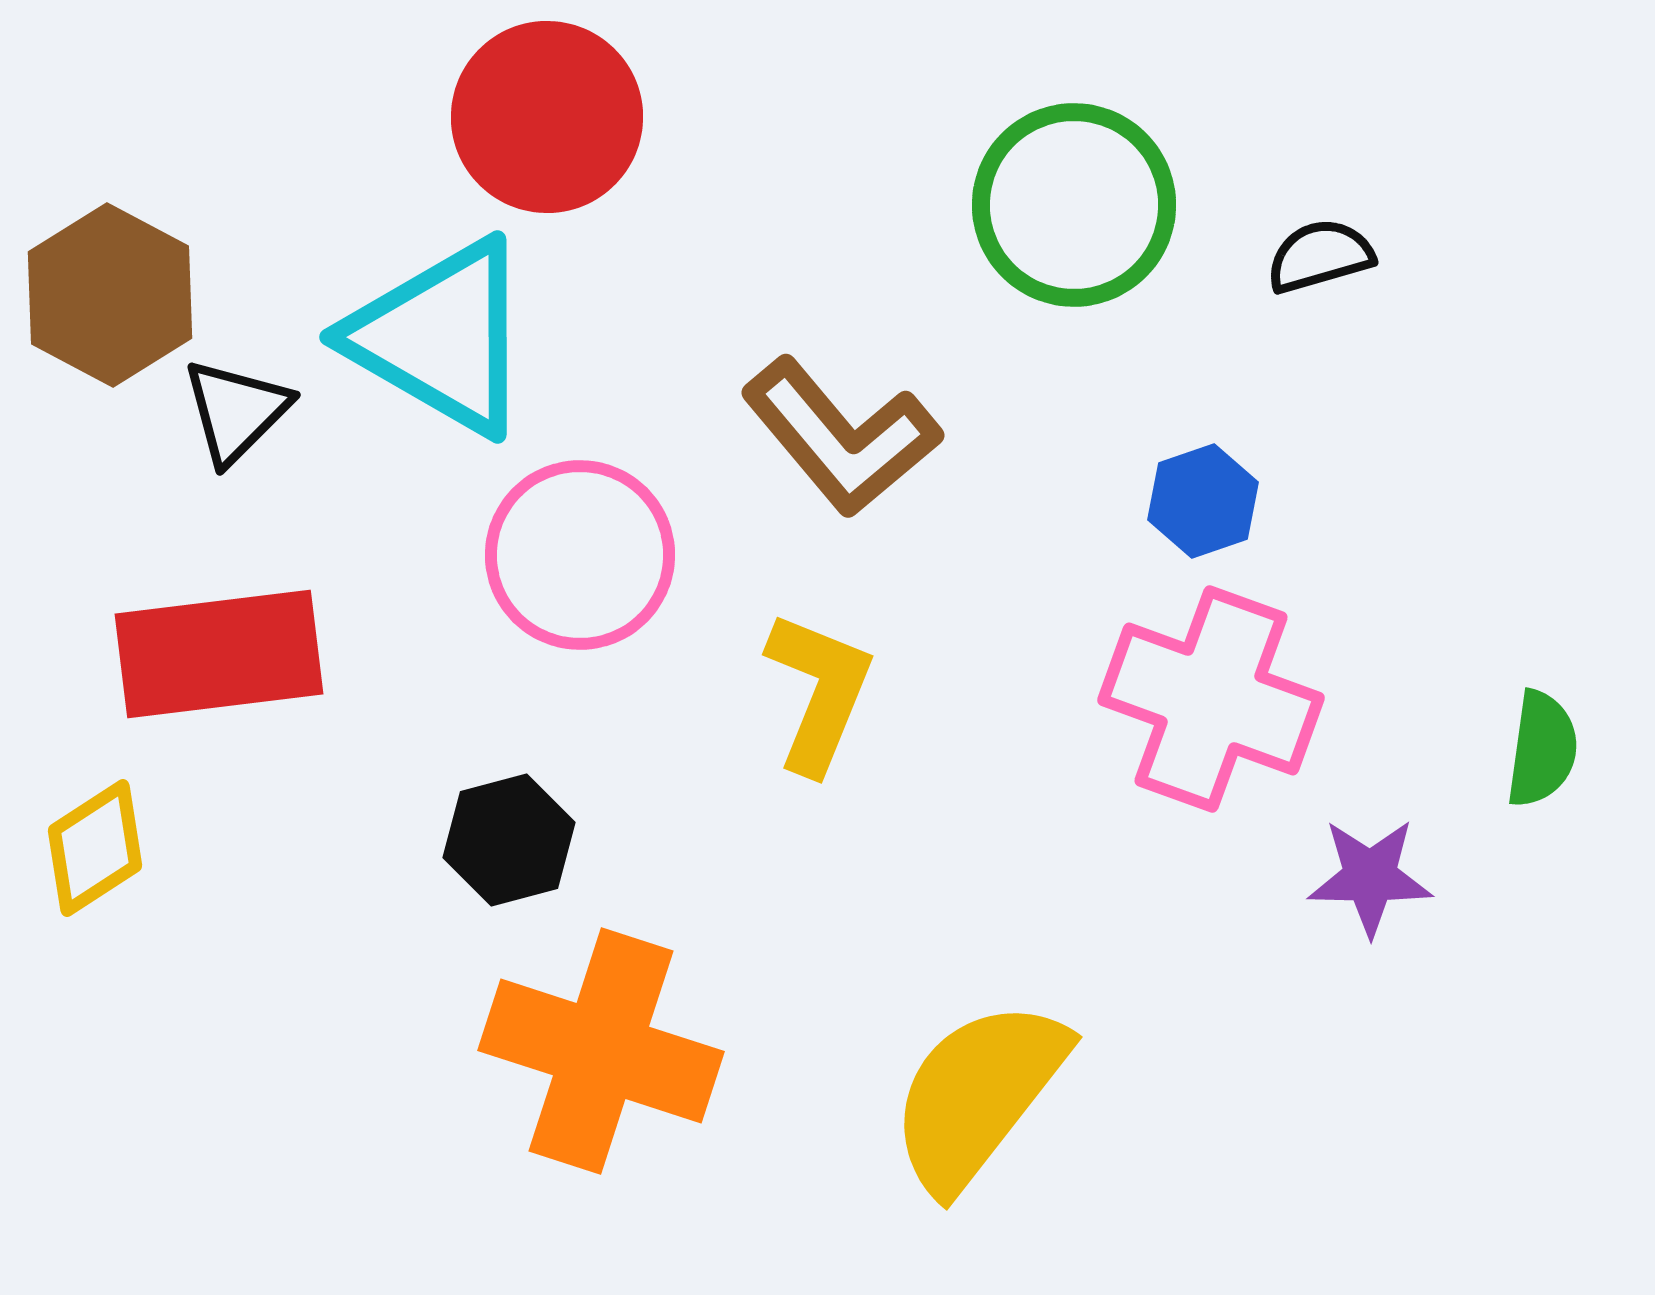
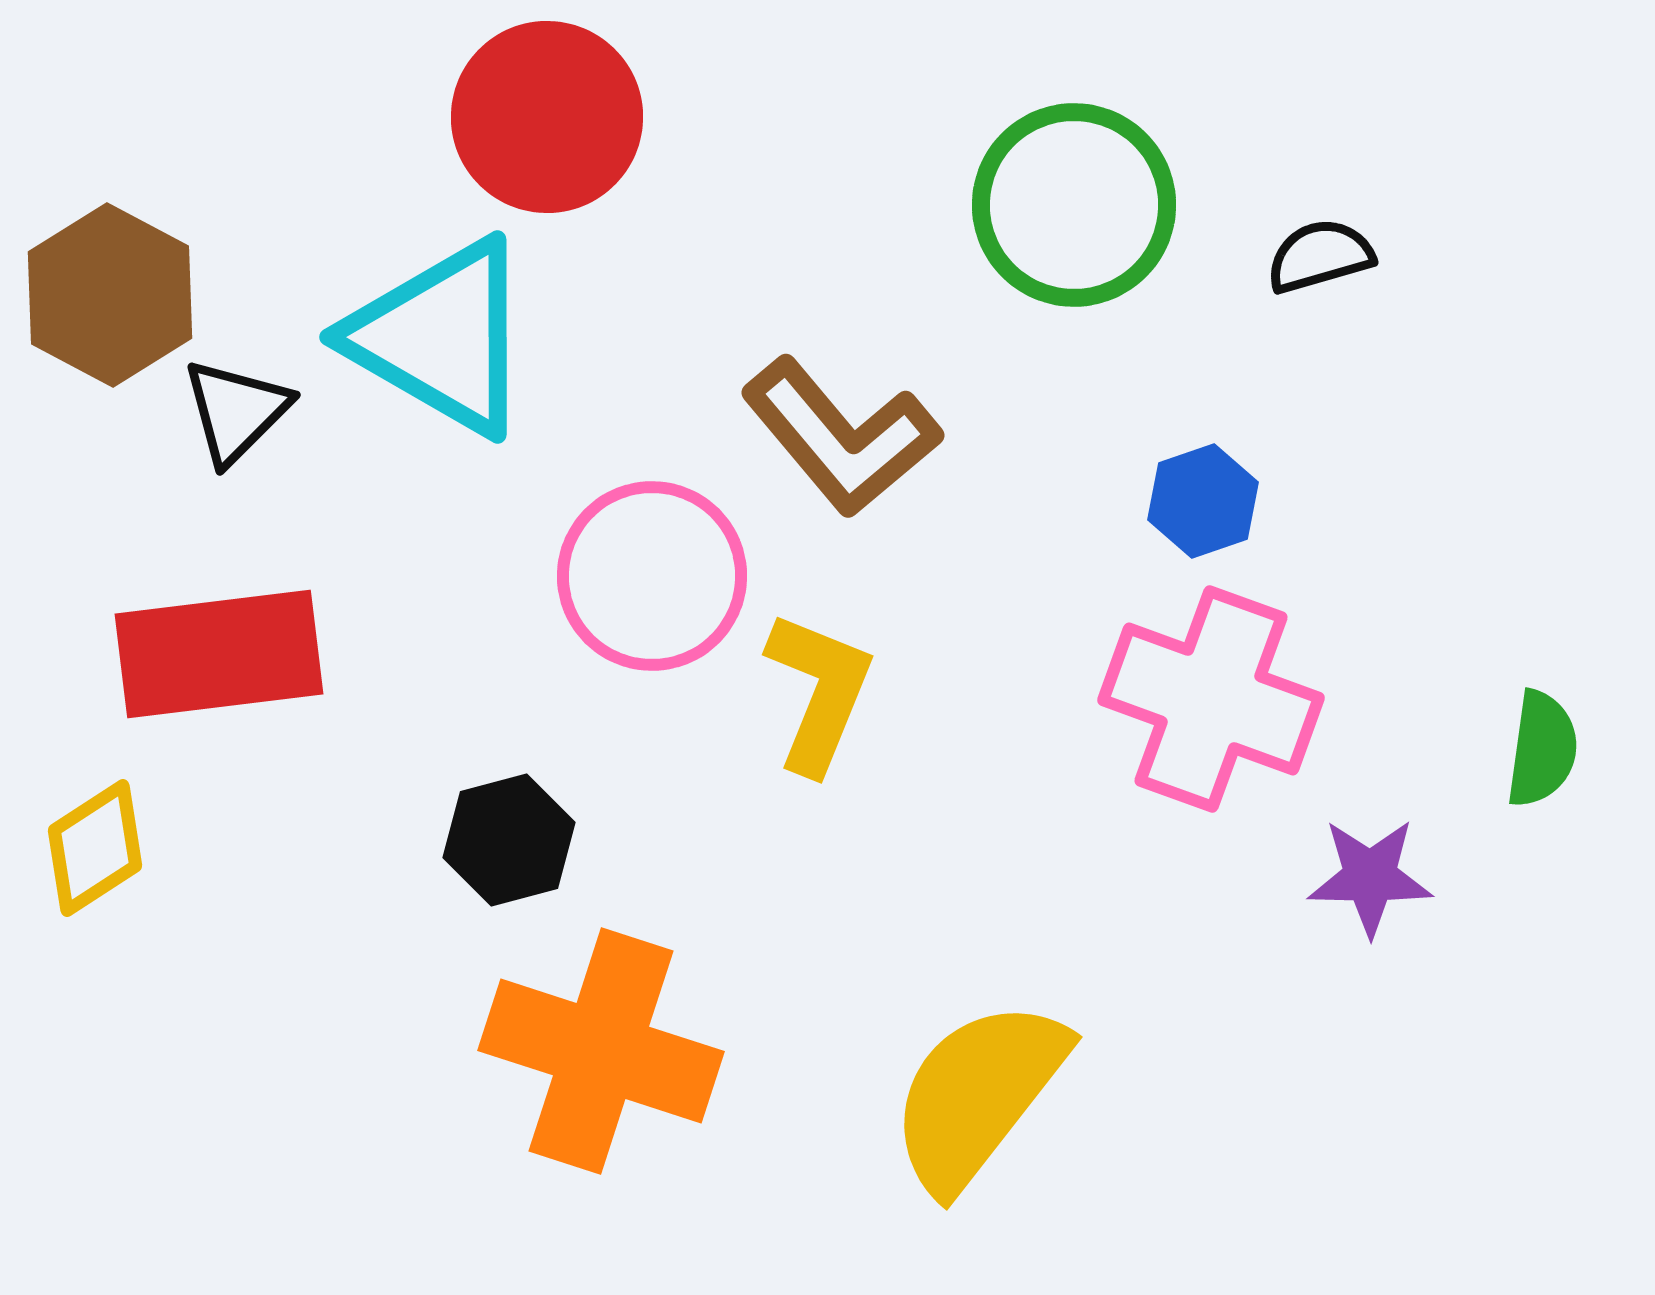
pink circle: moved 72 px right, 21 px down
